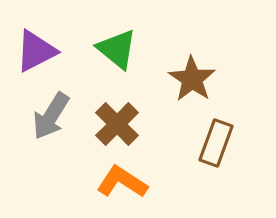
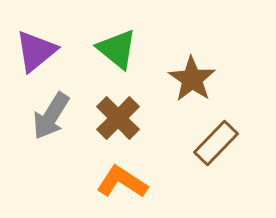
purple triangle: rotated 12 degrees counterclockwise
brown cross: moved 1 px right, 6 px up
brown rectangle: rotated 24 degrees clockwise
